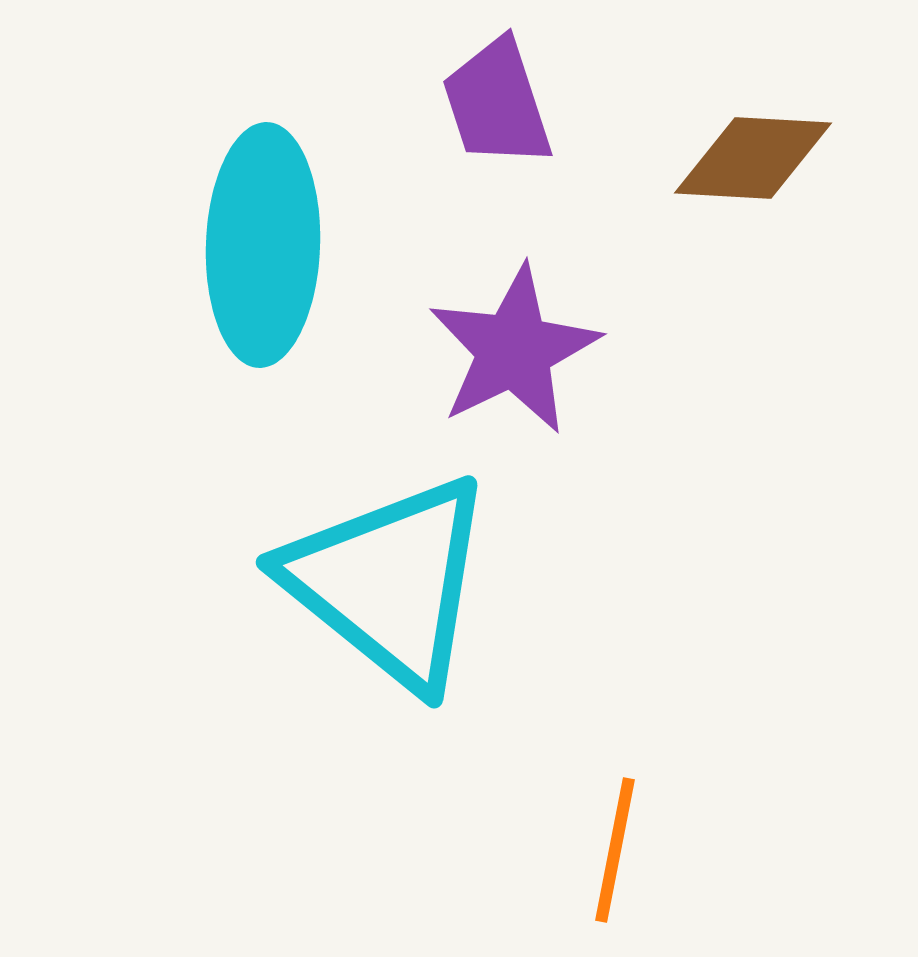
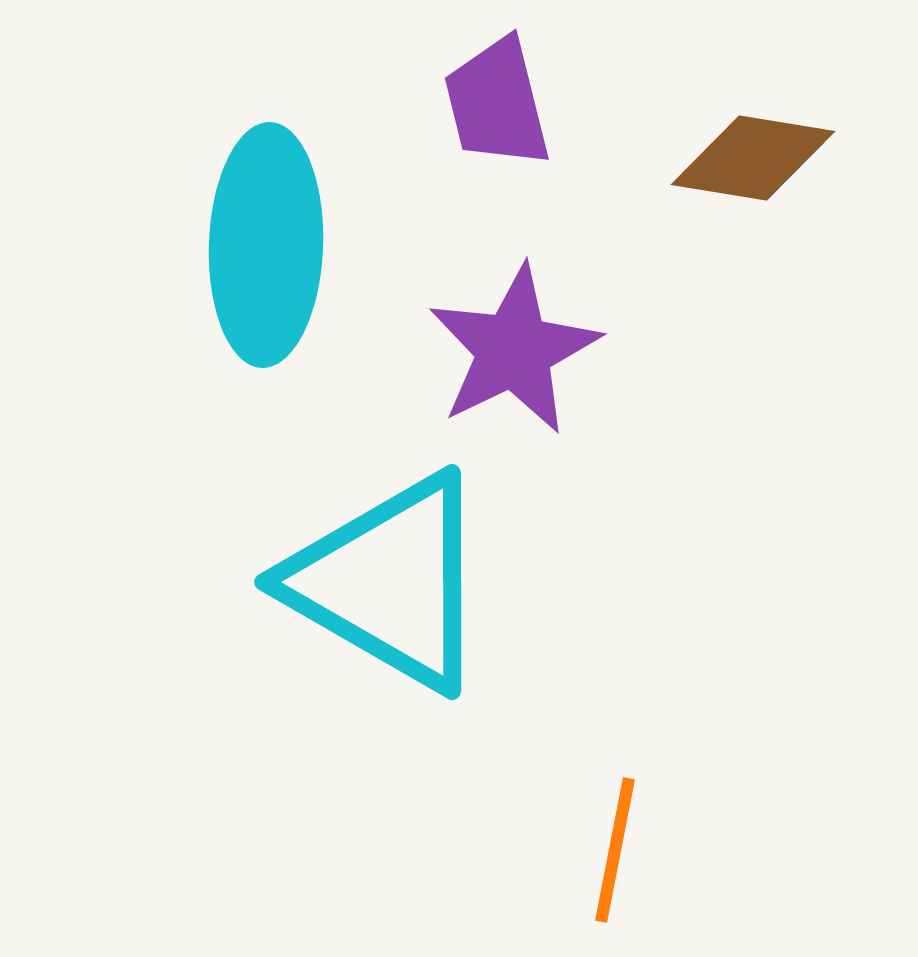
purple trapezoid: rotated 4 degrees clockwise
brown diamond: rotated 6 degrees clockwise
cyan ellipse: moved 3 px right
cyan triangle: rotated 9 degrees counterclockwise
